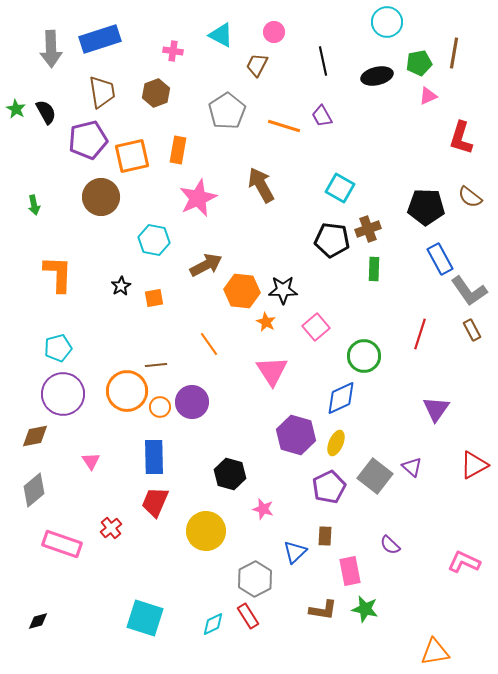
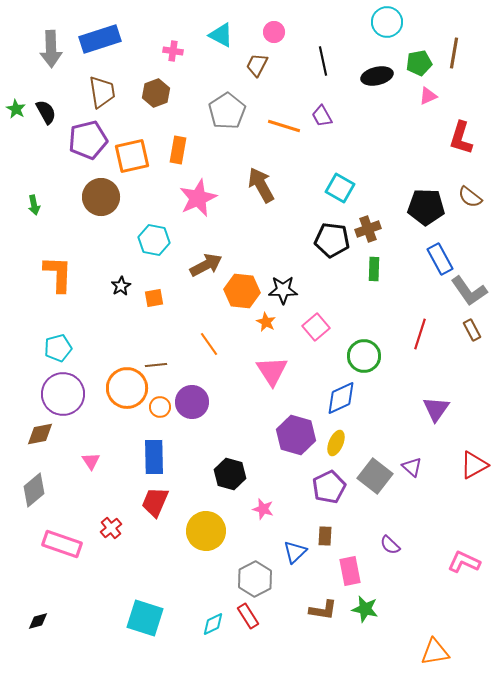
orange circle at (127, 391): moved 3 px up
brown diamond at (35, 436): moved 5 px right, 2 px up
